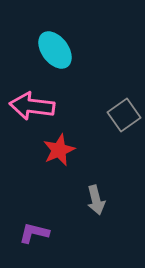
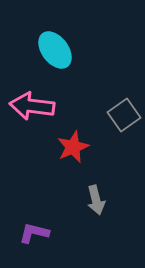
red star: moved 14 px right, 3 px up
